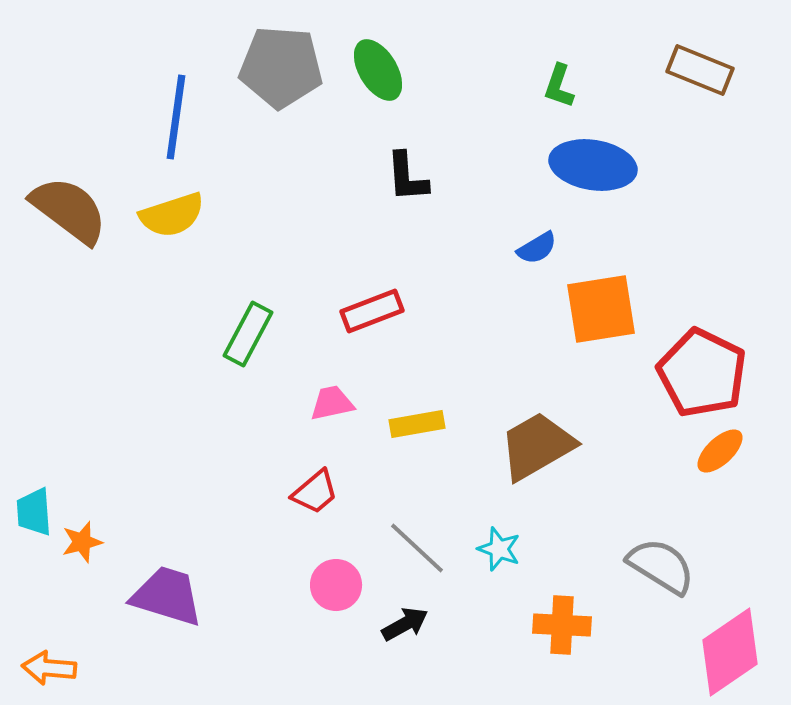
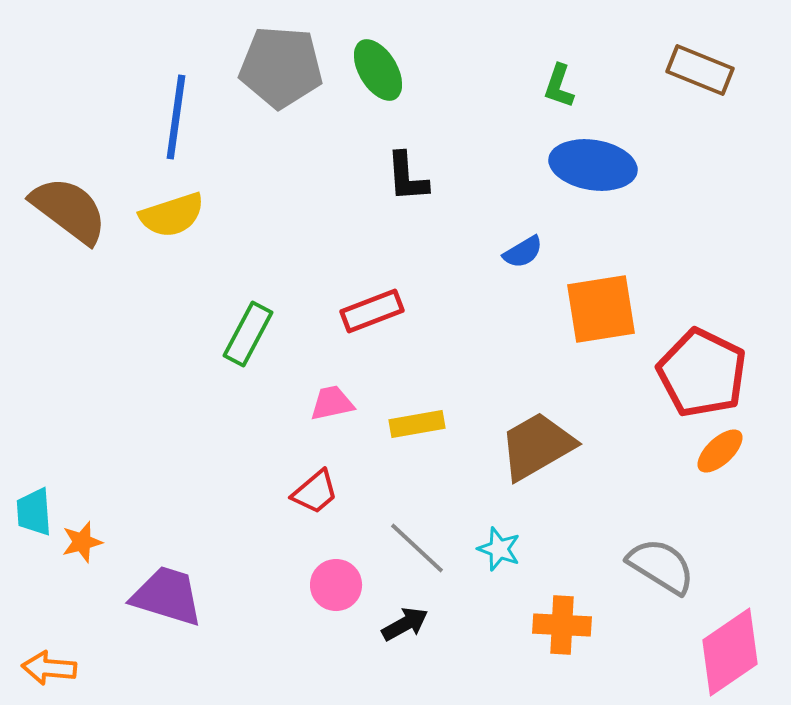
blue semicircle: moved 14 px left, 4 px down
